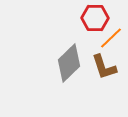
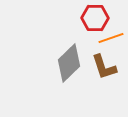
orange line: rotated 25 degrees clockwise
